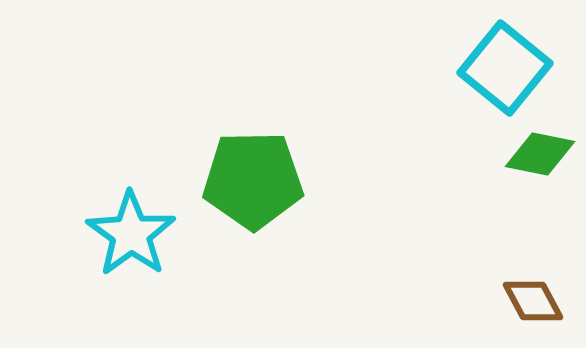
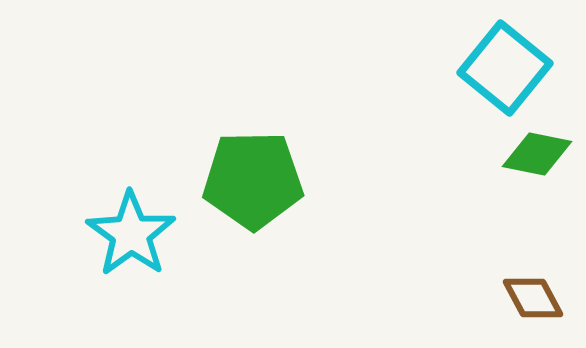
green diamond: moved 3 px left
brown diamond: moved 3 px up
